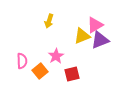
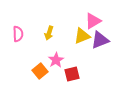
yellow arrow: moved 12 px down
pink triangle: moved 2 px left, 4 px up
pink star: moved 4 px down
pink semicircle: moved 4 px left, 27 px up
